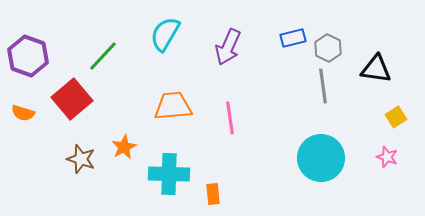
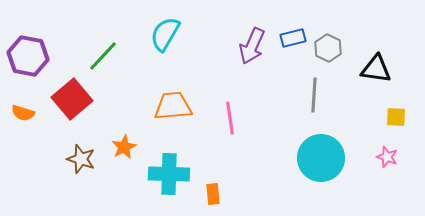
purple arrow: moved 24 px right, 1 px up
purple hexagon: rotated 9 degrees counterclockwise
gray line: moved 9 px left, 9 px down; rotated 12 degrees clockwise
yellow square: rotated 35 degrees clockwise
